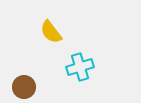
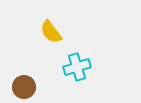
cyan cross: moved 3 px left
